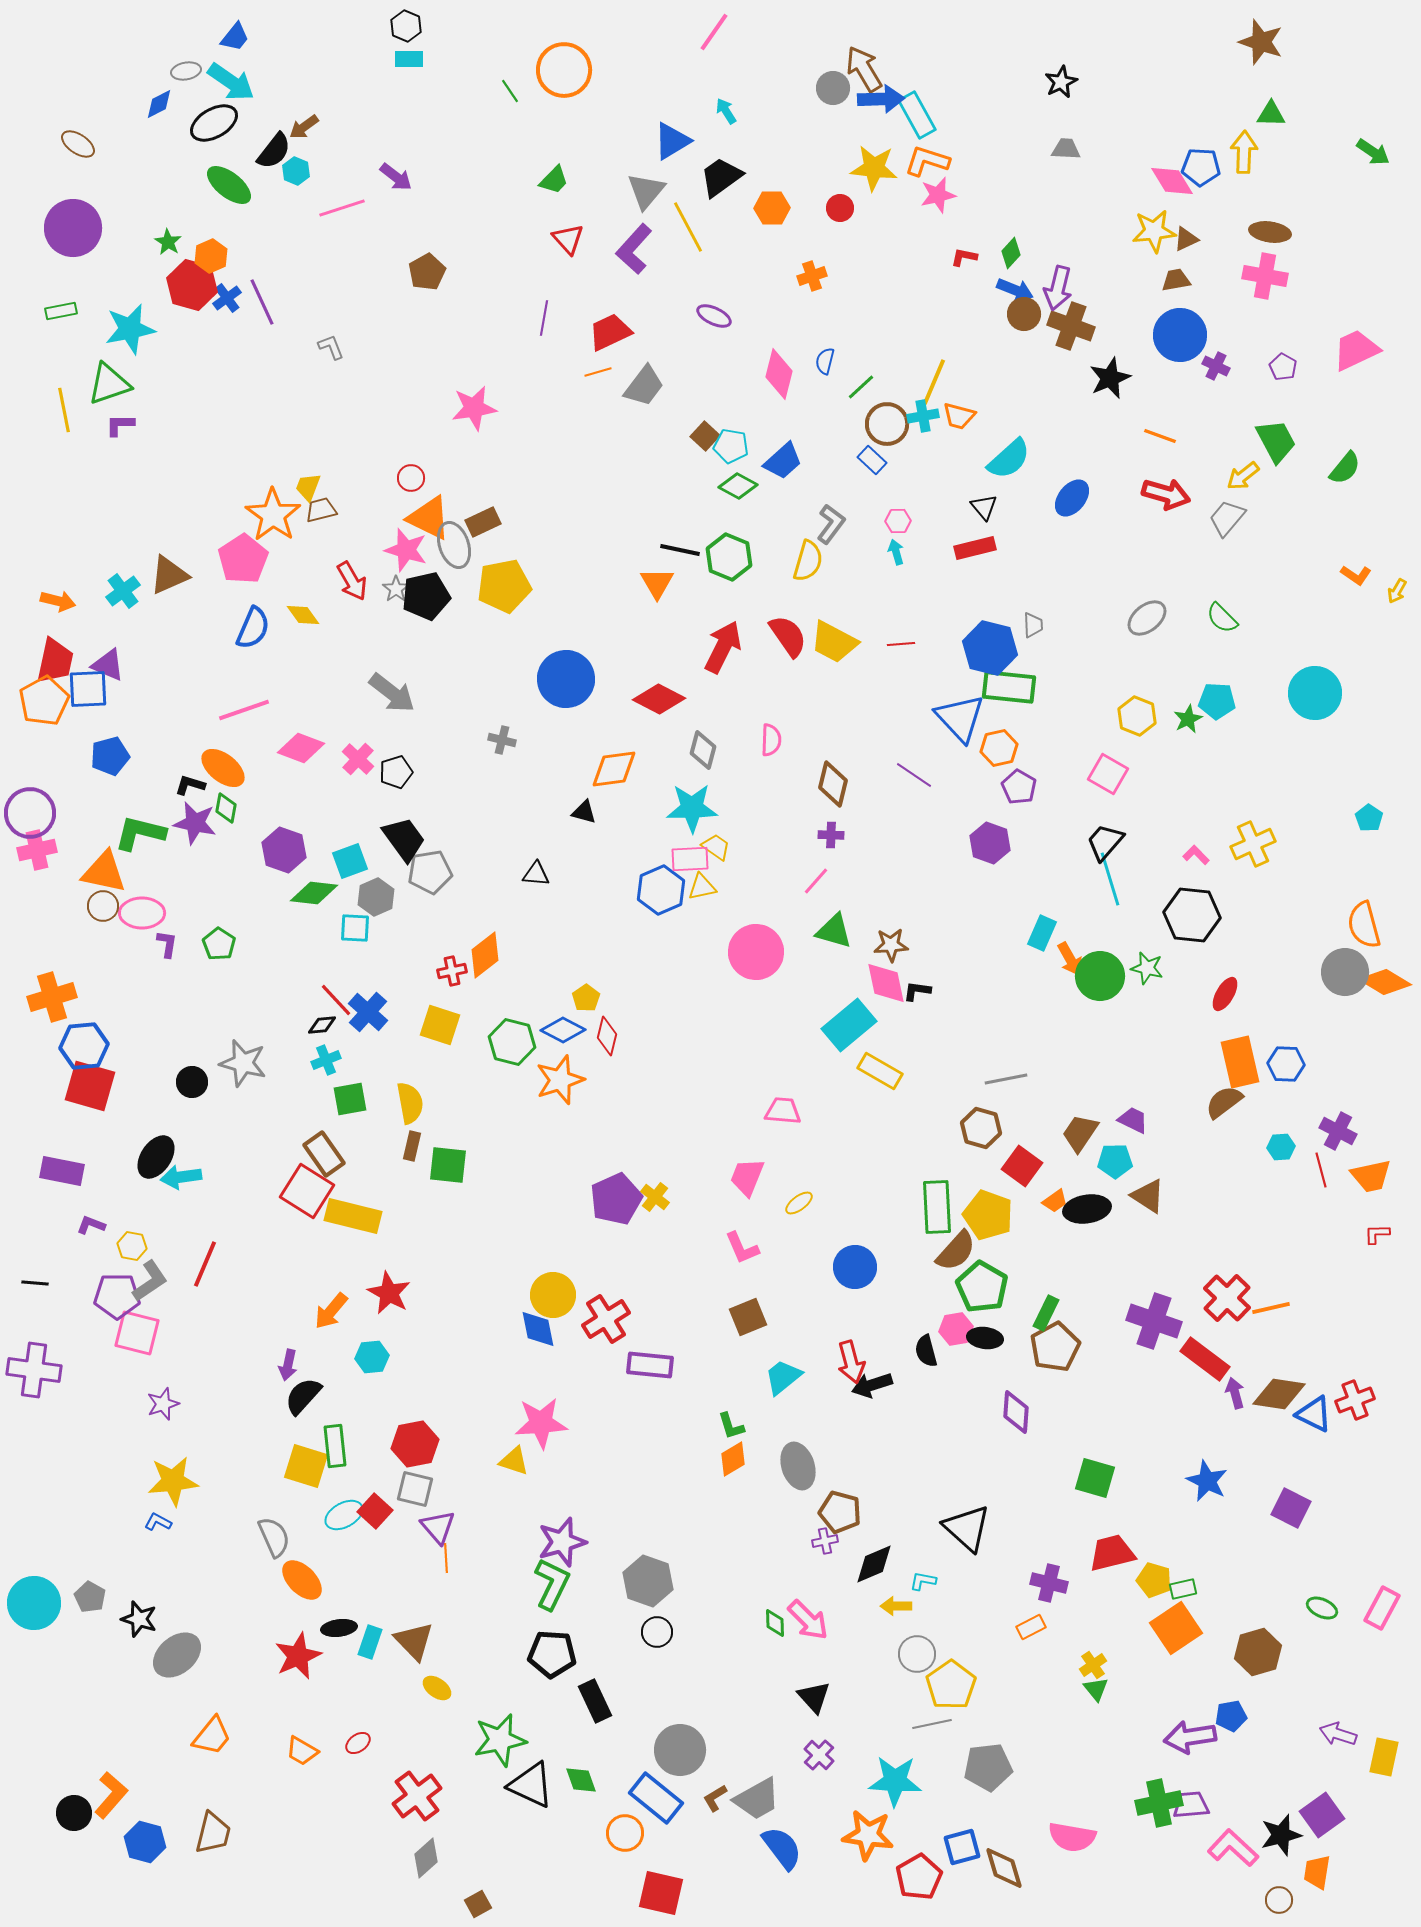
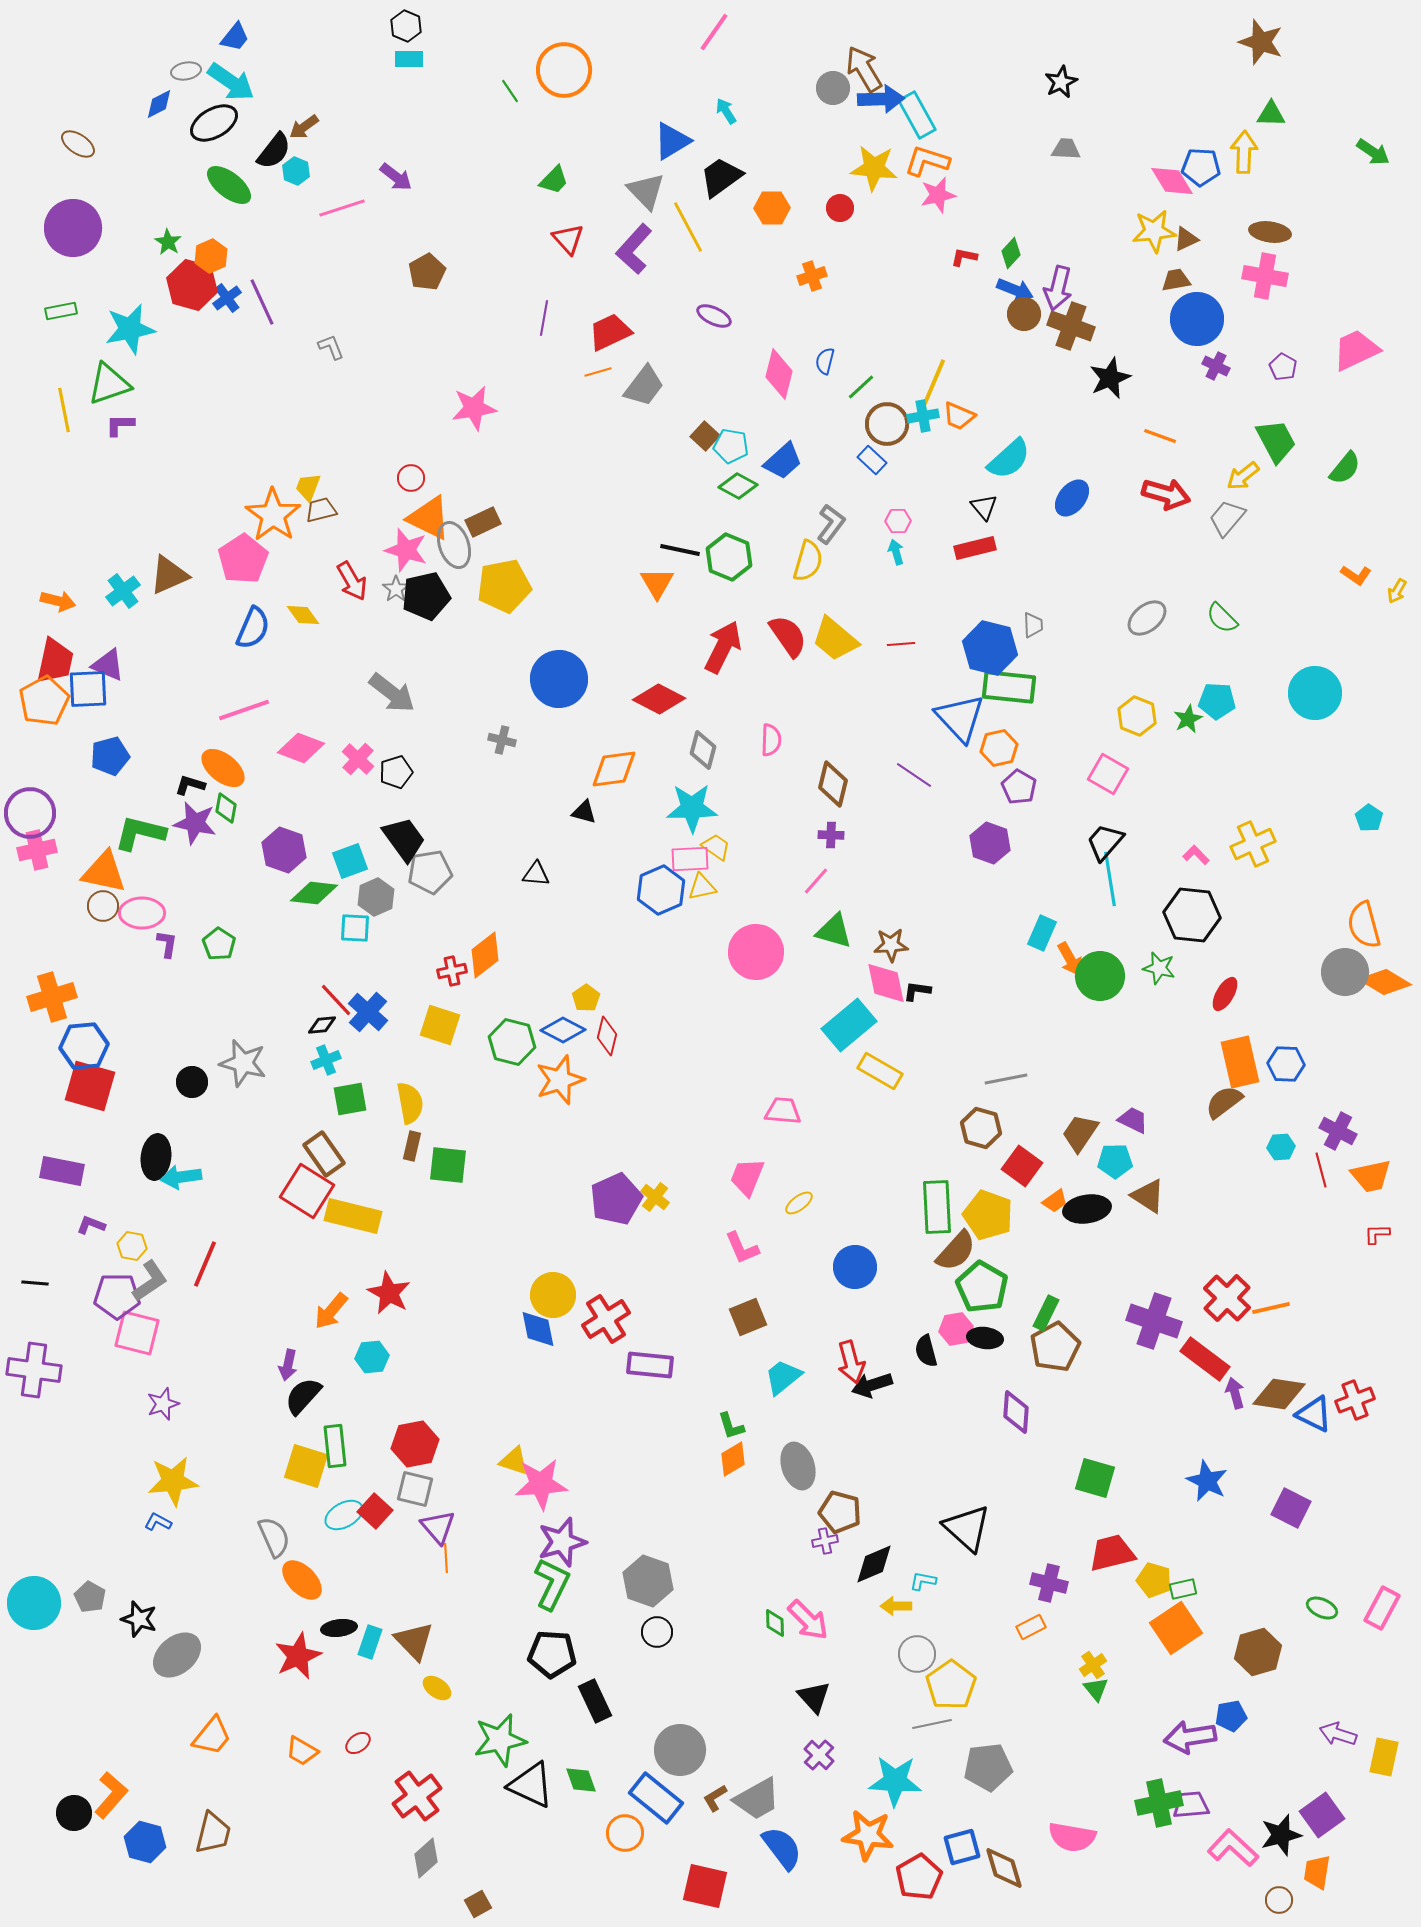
gray triangle at (646, 191): rotated 24 degrees counterclockwise
blue circle at (1180, 335): moved 17 px right, 16 px up
orange trapezoid at (959, 416): rotated 8 degrees clockwise
yellow trapezoid at (834, 642): moved 1 px right, 3 px up; rotated 12 degrees clockwise
blue circle at (566, 679): moved 7 px left
cyan line at (1110, 879): rotated 8 degrees clockwise
green star at (1147, 968): moved 12 px right
black ellipse at (156, 1157): rotated 27 degrees counterclockwise
pink star at (541, 1423): moved 61 px down
red square at (661, 1893): moved 44 px right, 7 px up
